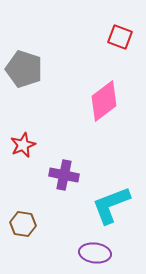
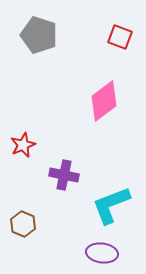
gray pentagon: moved 15 px right, 34 px up
brown hexagon: rotated 15 degrees clockwise
purple ellipse: moved 7 px right
